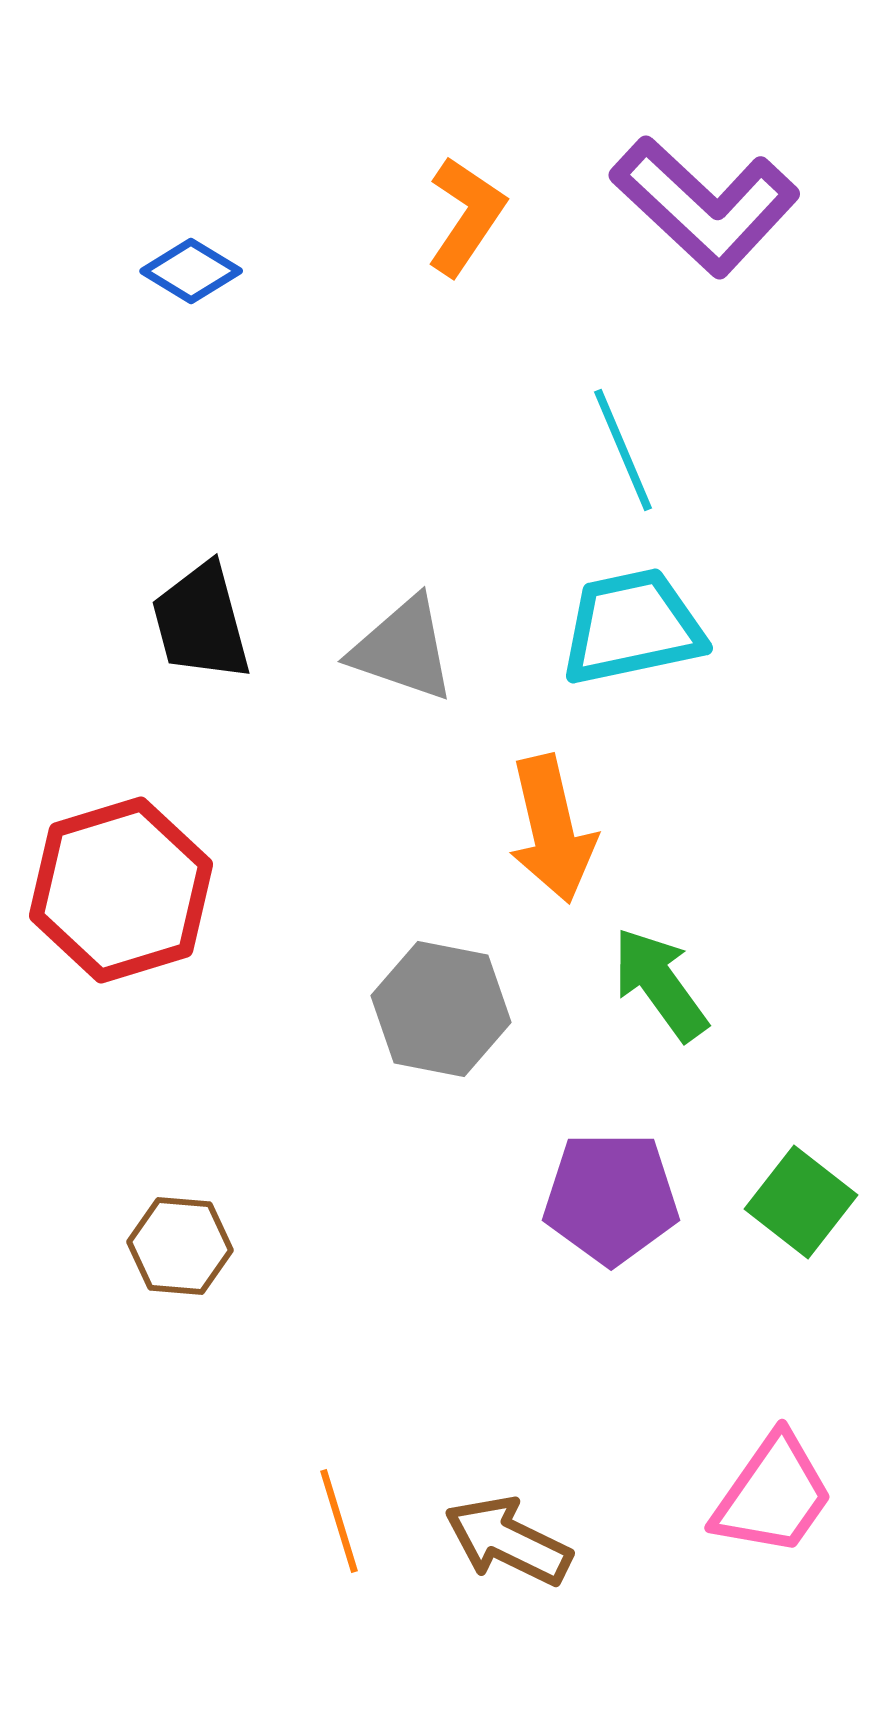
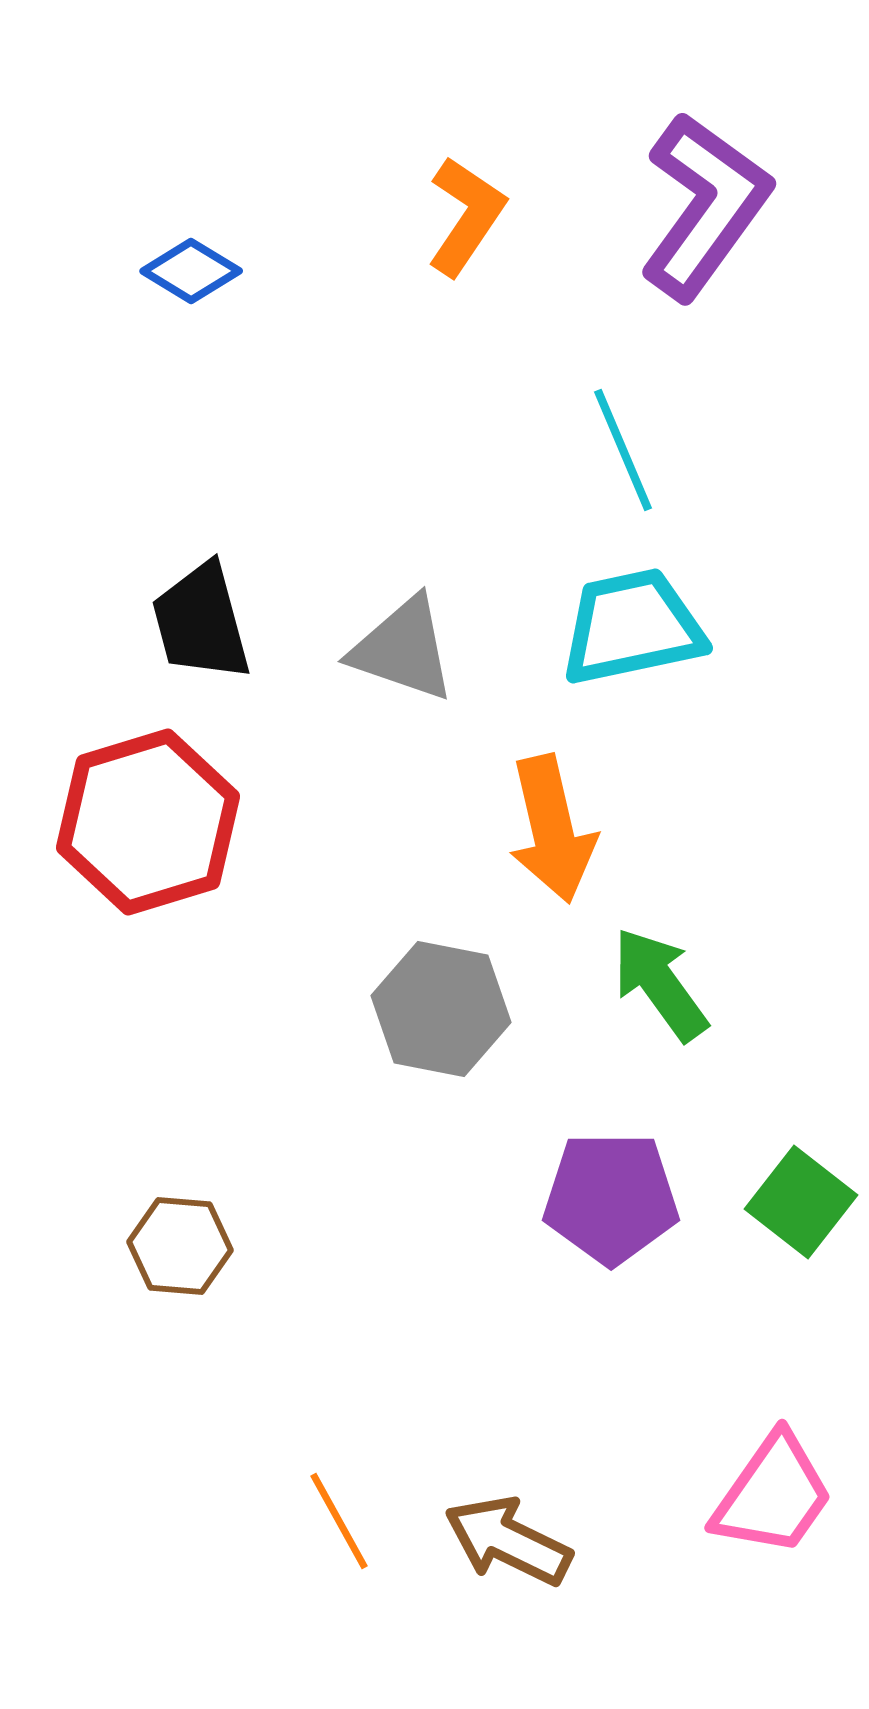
purple L-shape: rotated 97 degrees counterclockwise
red hexagon: moved 27 px right, 68 px up
orange line: rotated 12 degrees counterclockwise
